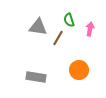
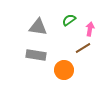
green semicircle: rotated 72 degrees clockwise
brown line: moved 25 px right, 10 px down; rotated 28 degrees clockwise
orange circle: moved 15 px left
gray rectangle: moved 22 px up
